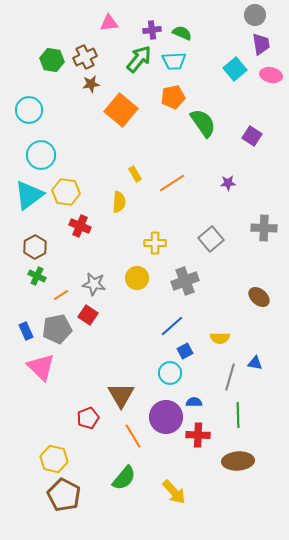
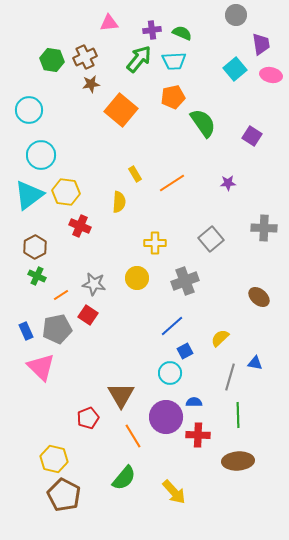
gray circle at (255, 15): moved 19 px left
yellow semicircle at (220, 338): rotated 138 degrees clockwise
